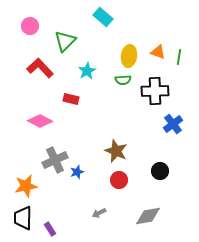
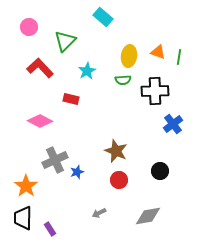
pink circle: moved 1 px left, 1 px down
orange star: rotated 25 degrees counterclockwise
